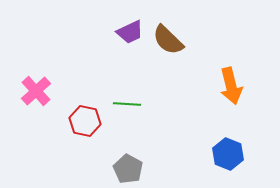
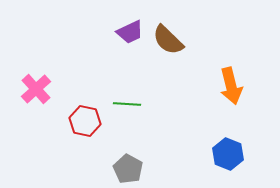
pink cross: moved 2 px up
